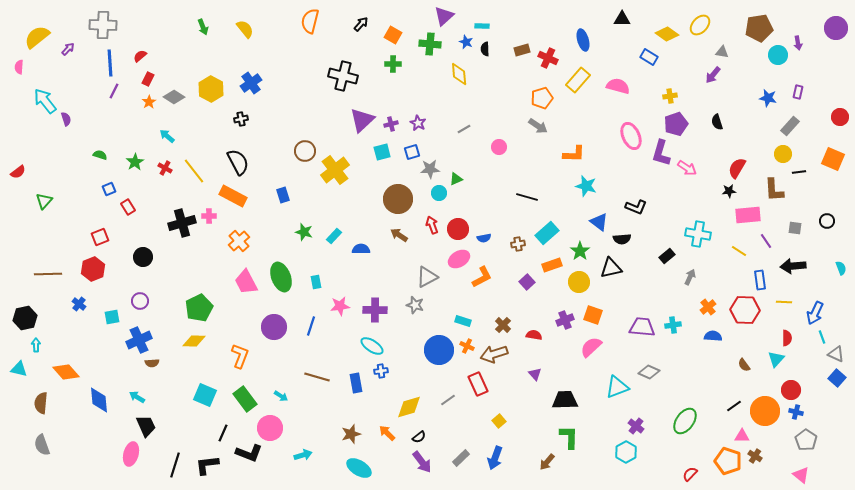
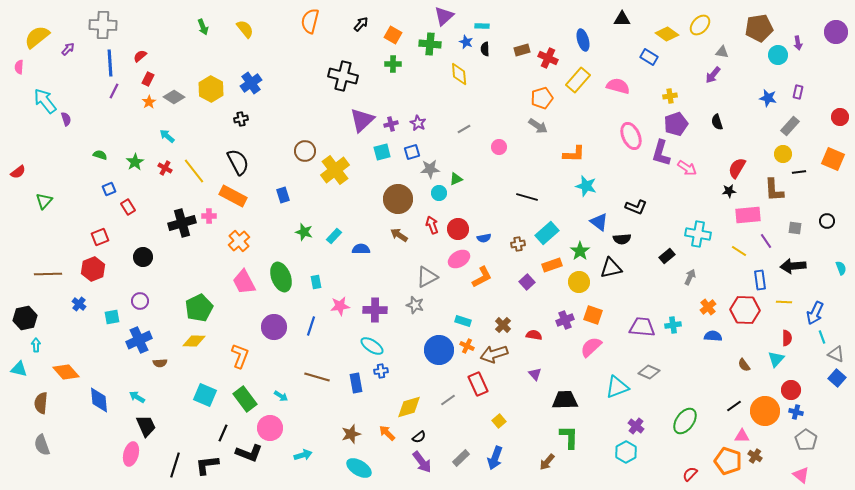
purple circle at (836, 28): moved 4 px down
pink trapezoid at (246, 282): moved 2 px left
brown semicircle at (152, 363): moved 8 px right
